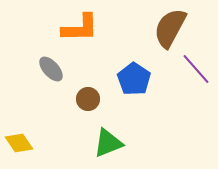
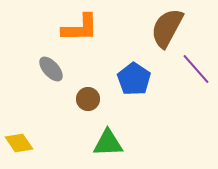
brown semicircle: moved 3 px left
green triangle: rotated 20 degrees clockwise
